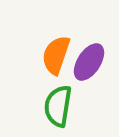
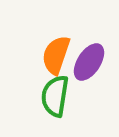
green semicircle: moved 3 px left, 10 px up
